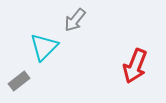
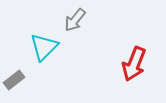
red arrow: moved 1 px left, 2 px up
gray rectangle: moved 5 px left, 1 px up
